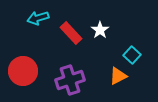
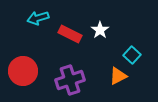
red rectangle: moved 1 px left, 1 px down; rotated 20 degrees counterclockwise
